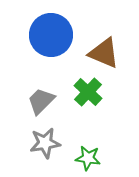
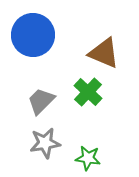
blue circle: moved 18 px left
